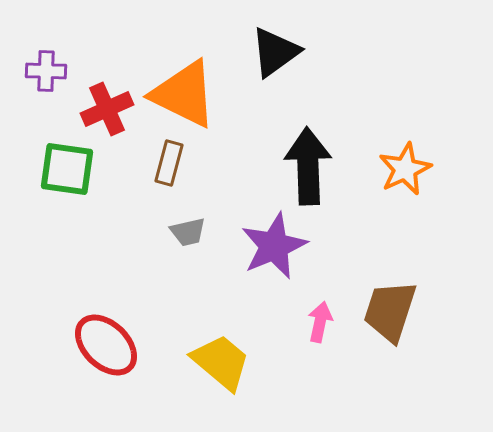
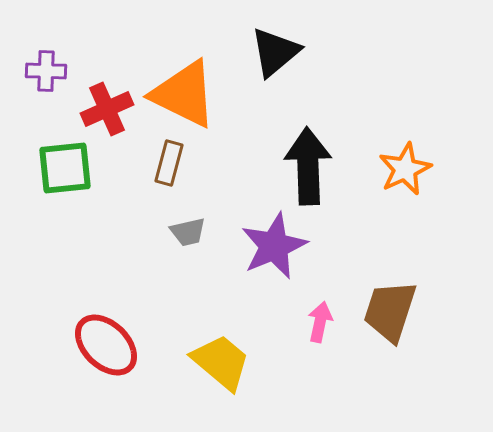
black triangle: rotated 4 degrees counterclockwise
green square: moved 2 px left, 1 px up; rotated 14 degrees counterclockwise
